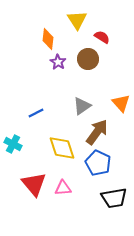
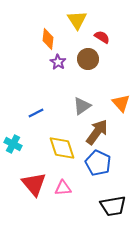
black trapezoid: moved 1 px left, 8 px down
